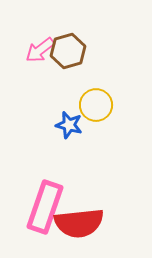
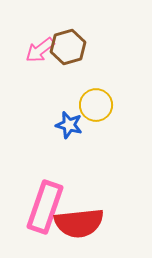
brown hexagon: moved 4 px up
